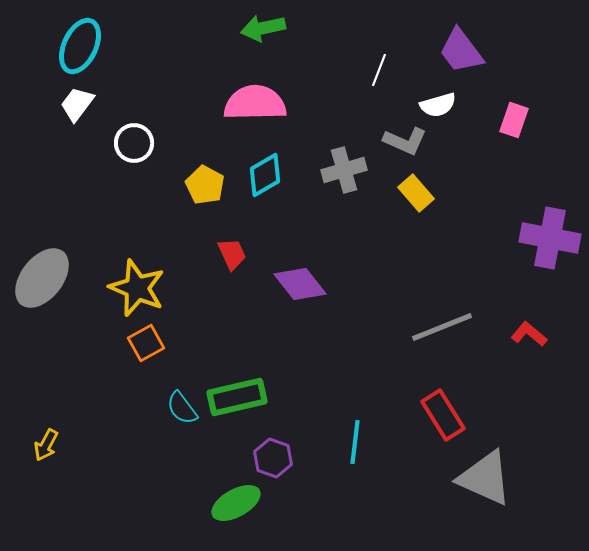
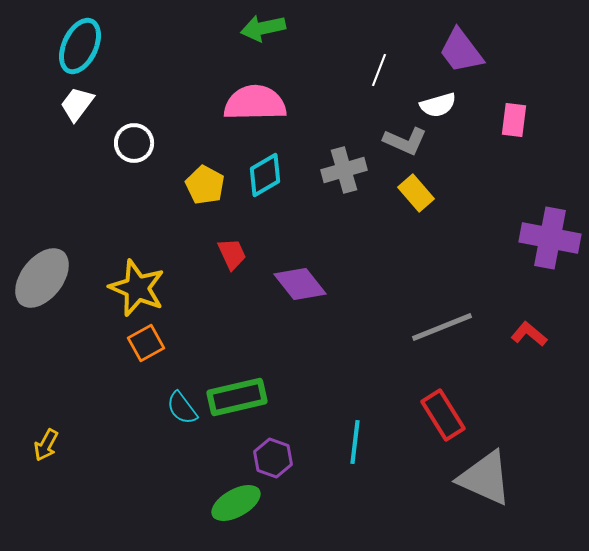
pink rectangle: rotated 12 degrees counterclockwise
